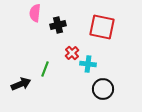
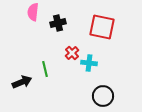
pink semicircle: moved 2 px left, 1 px up
black cross: moved 2 px up
cyan cross: moved 1 px right, 1 px up
green line: rotated 35 degrees counterclockwise
black arrow: moved 1 px right, 2 px up
black circle: moved 7 px down
